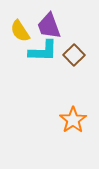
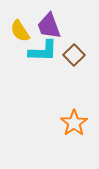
orange star: moved 1 px right, 3 px down
